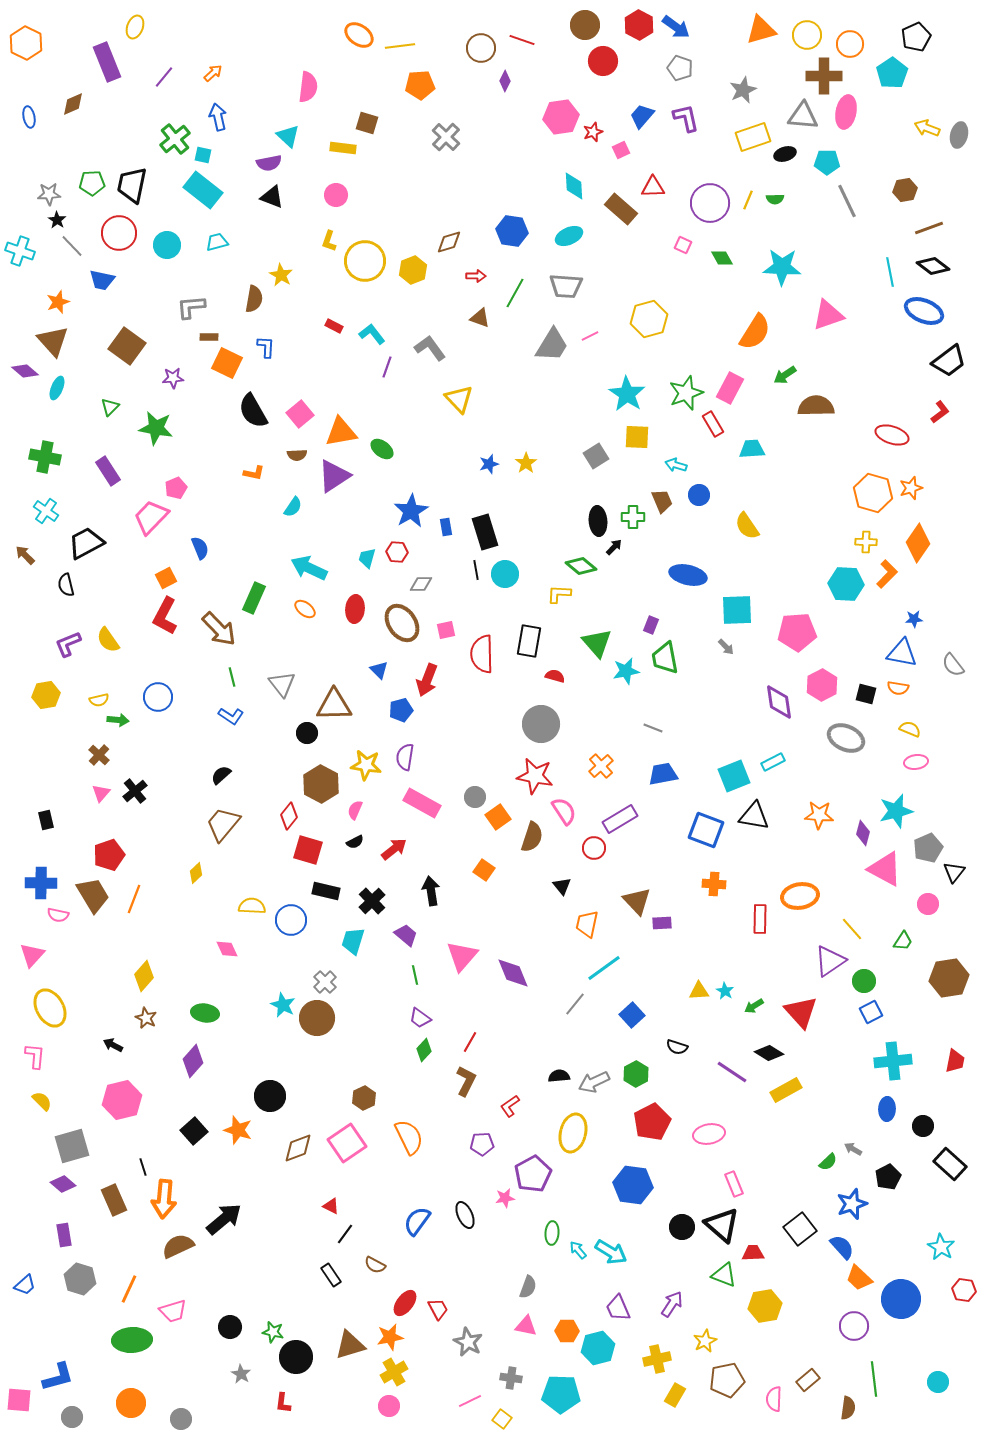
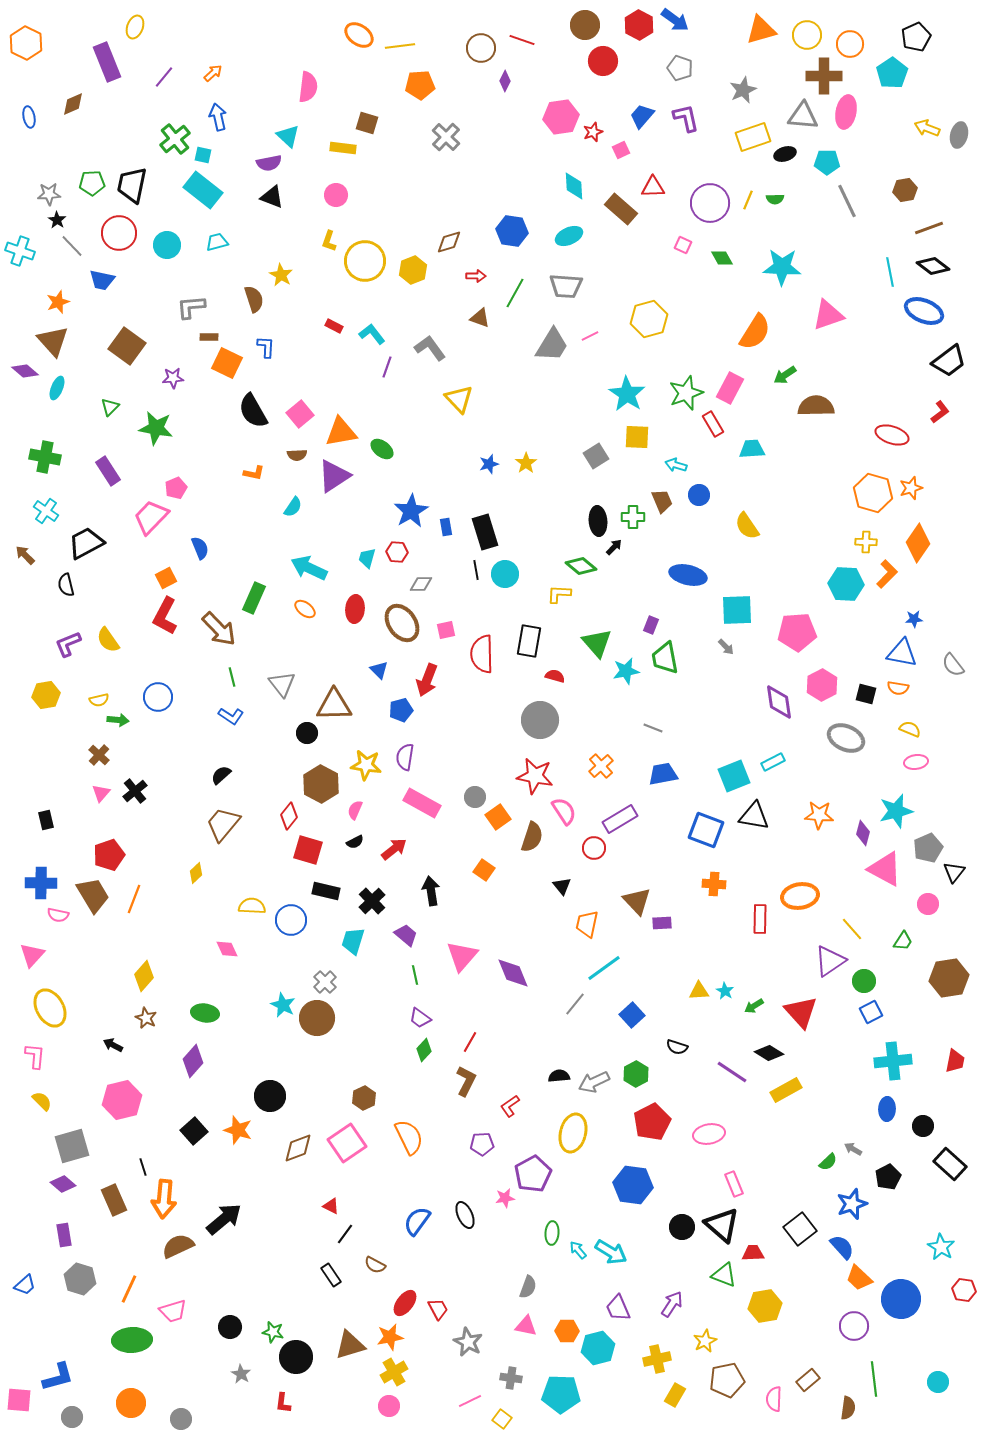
blue arrow at (676, 27): moved 1 px left, 7 px up
brown semicircle at (254, 299): rotated 28 degrees counterclockwise
gray circle at (541, 724): moved 1 px left, 4 px up
